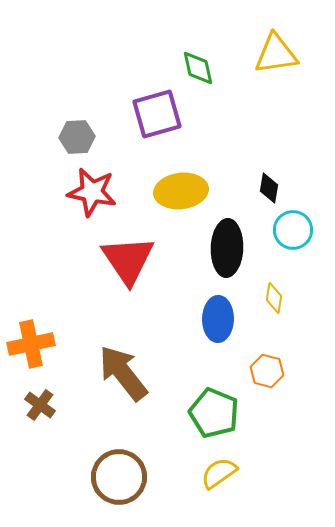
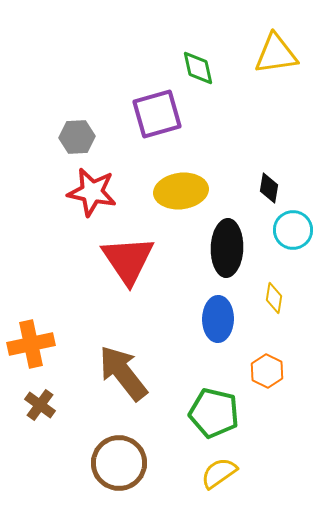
orange hexagon: rotated 12 degrees clockwise
green pentagon: rotated 9 degrees counterclockwise
brown circle: moved 14 px up
